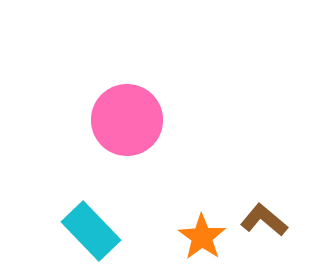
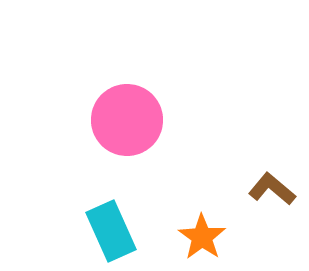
brown L-shape: moved 8 px right, 31 px up
cyan rectangle: moved 20 px right; rotated 20 degrees clockwise
